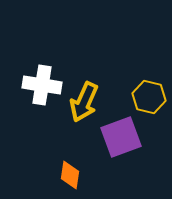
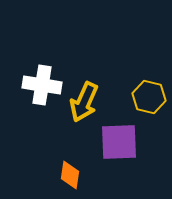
purple square: moved 2 px left, 5 px down; rotated 18 degrees clockwise
